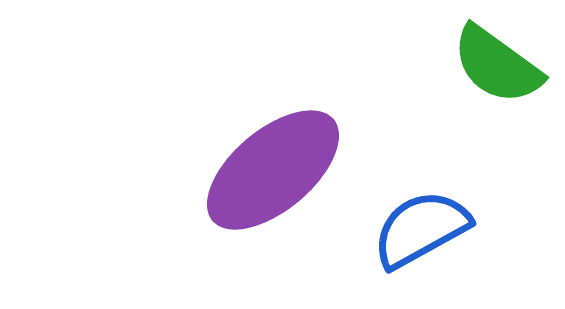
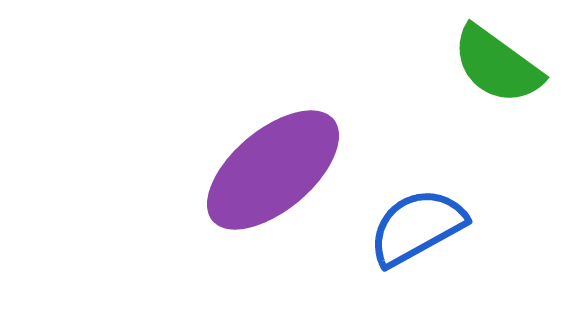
blue semicircle: moved 4 px left, 2 px up
